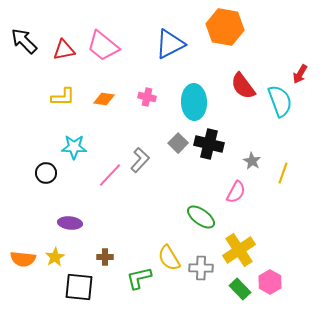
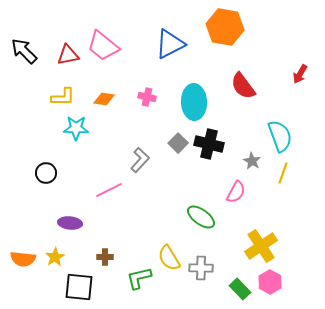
black arrow: moved 10 px down
red triangle: moved 4 px right, 5 px down
cyan semicircle: moved 35 px down
cyan star: moved 2 px right, 19 px up
pink line: moved 1 px left, 15 px down; rotated 20 degrees clockwise
yellow cross: moved 22 px right, 4 px up
